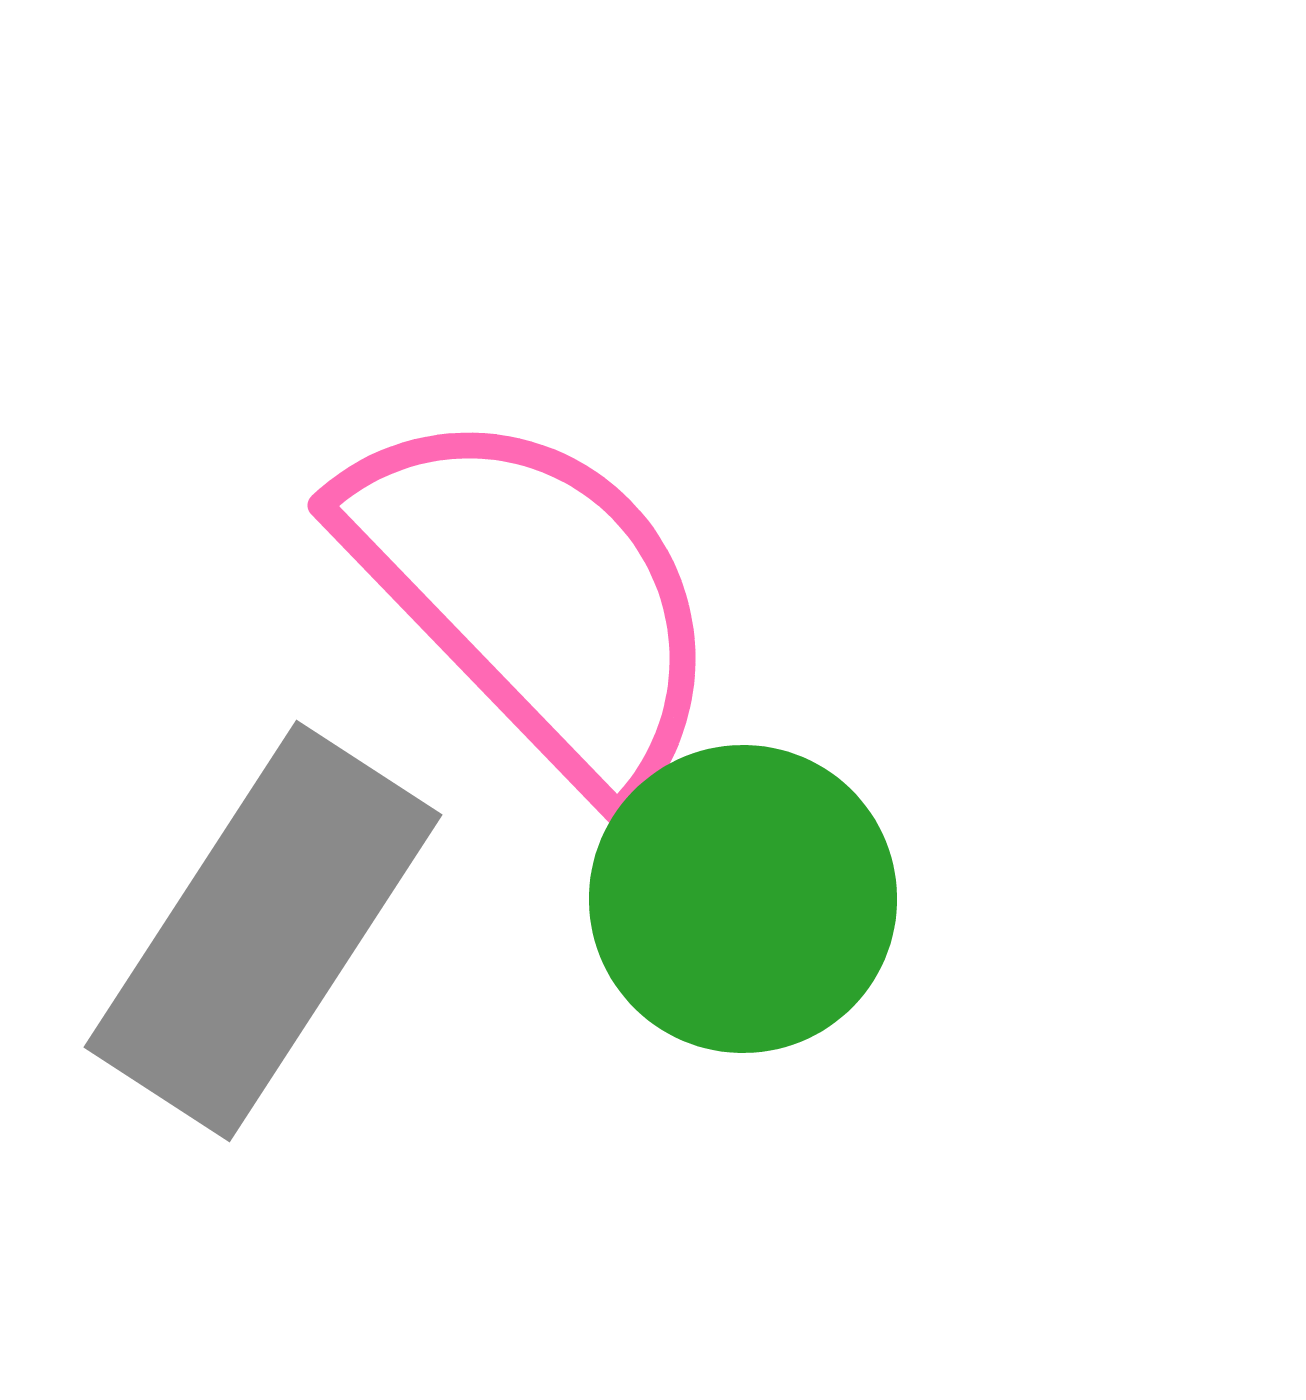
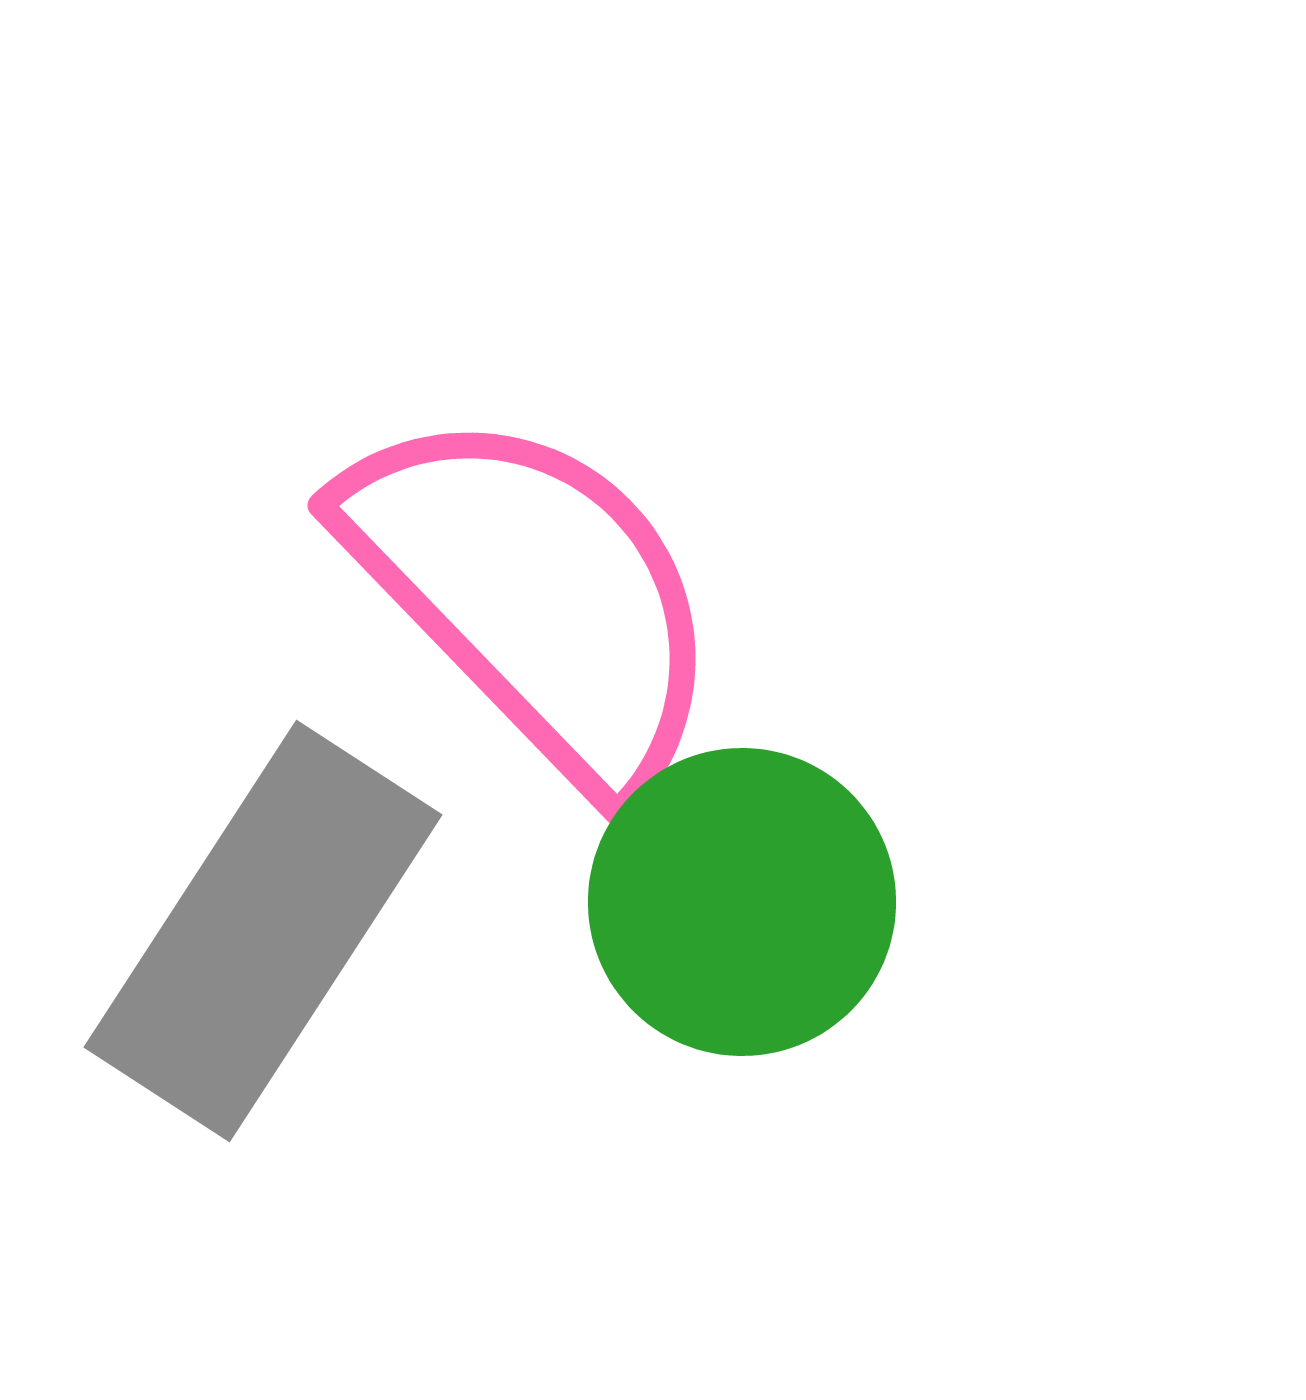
green circle: moved 1 px left, 3 px down
